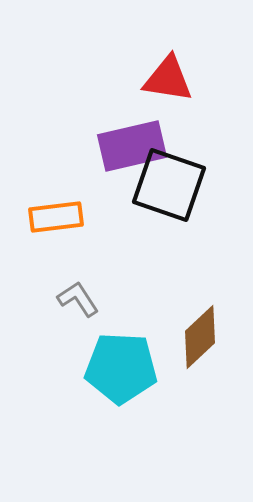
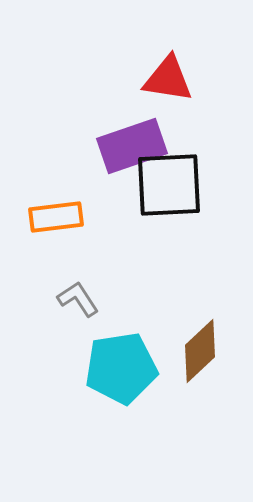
purple rectangle: rotated 6 degrees counterclockwise
black square: rotated 22 degrees counterclockwise
brown diamond: moved 14 px down
cyan pentagon: rotated 12 degrees counterclockwise
